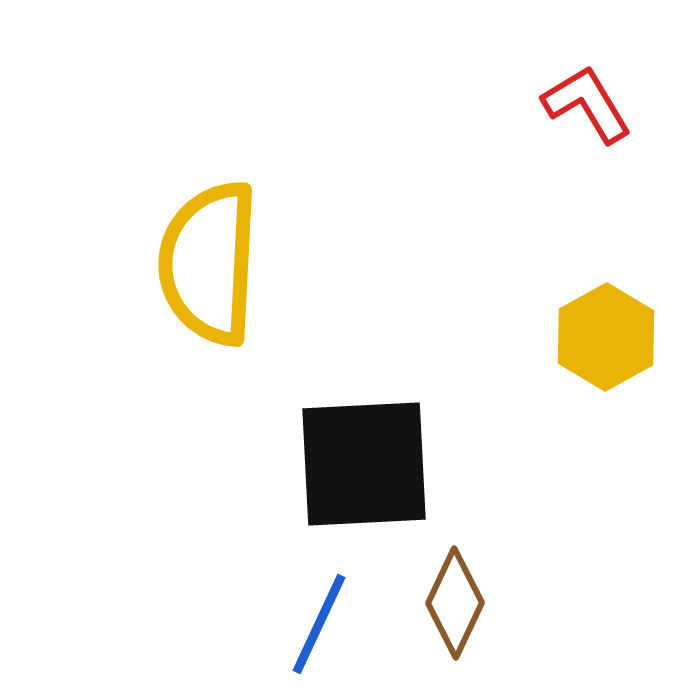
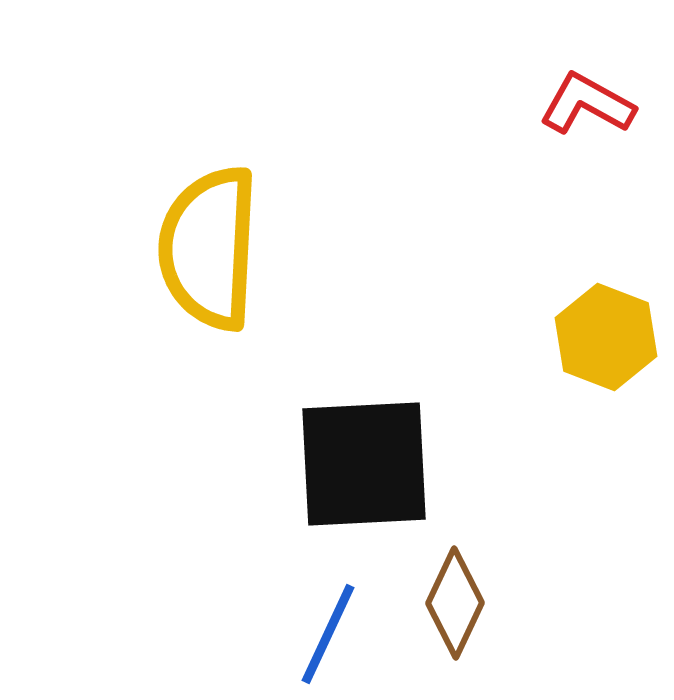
red L-shape: rotated 30 degrees counterclockwise
yellow semicircle: moved 15 px up
yellow hexagon: rotated 10 degrees counterclockwise
blue line: moved 9 px right, 10 px down
